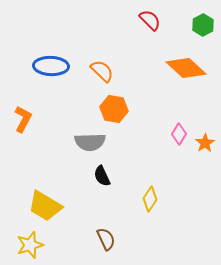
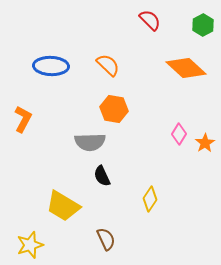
orange semicircle: moved 6 px right, 6 px up
yellow trapezoid: moved 18 px right
